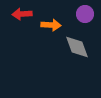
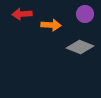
gray diamond: moved 3 px right; rotated 48 degrees counterclockwise
